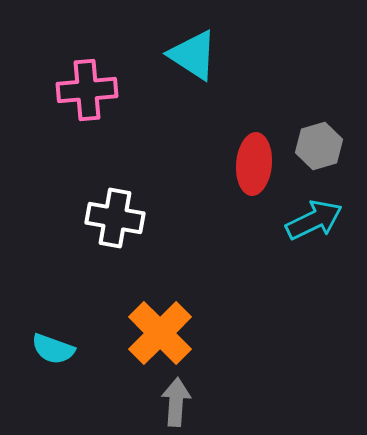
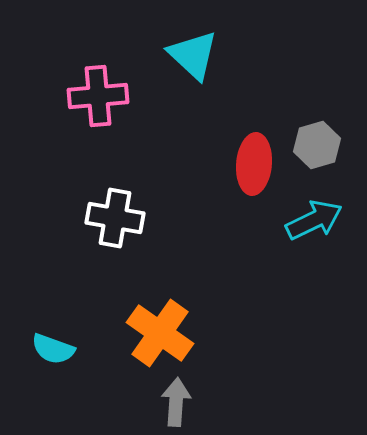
cyan triangle: rotated 10 degrees clockwise
pink cross: moved 11 px right, 6 px down
gray hexagon: moved 2 px left, 1 px up
orange cross: rotated 10 degrees counterclockwise
